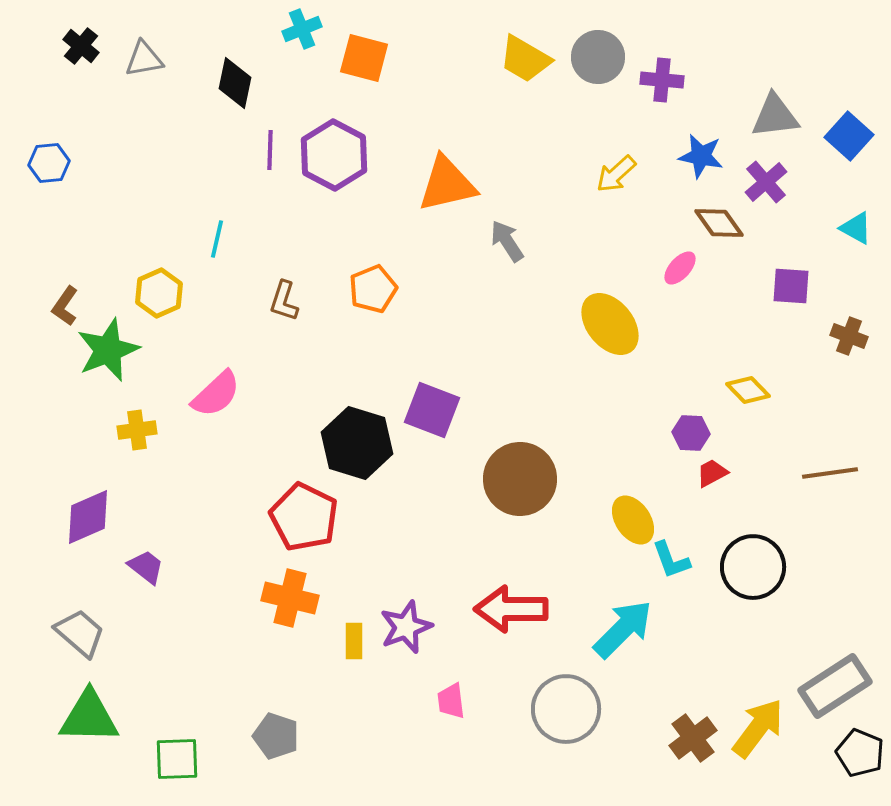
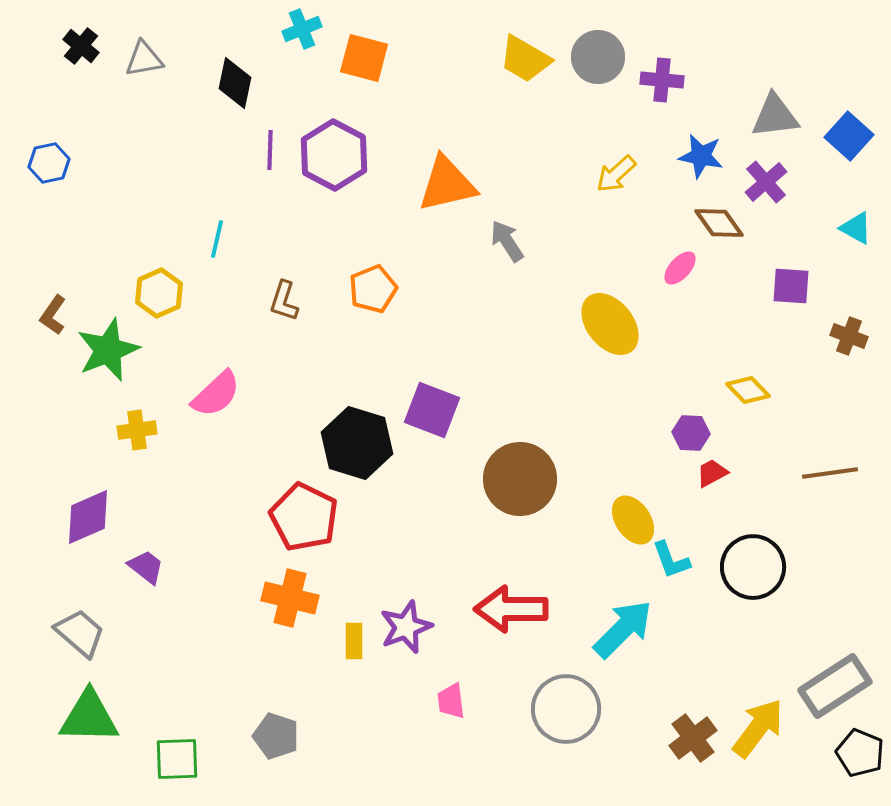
blue hexagon at (49, 163): rotated 6 degrees counterclockwise
brown L-shape at (65, 306): moved 12 px left, 9 px down
